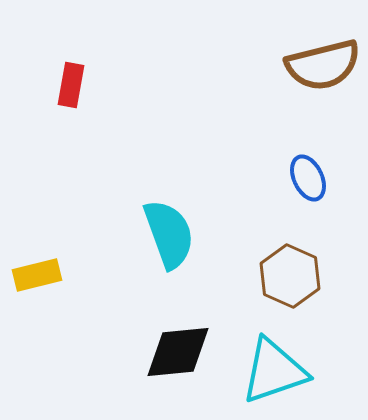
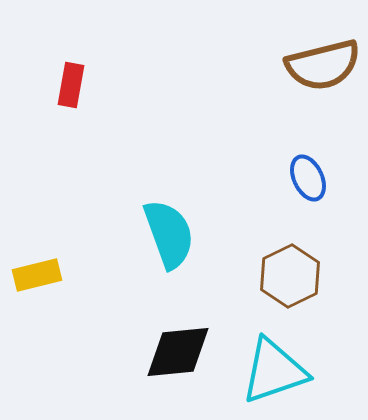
brown hexagon: rotated 10 degrees clockwise
